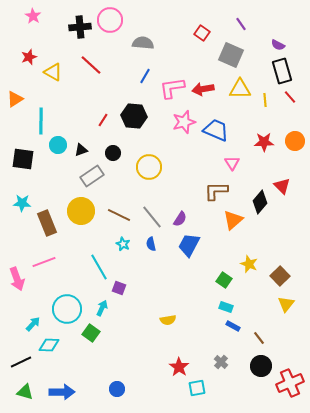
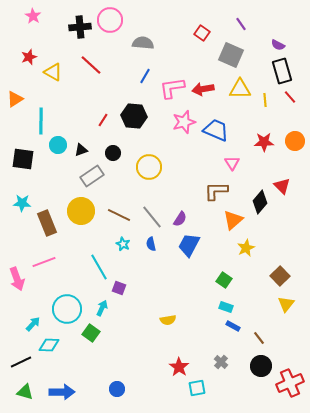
yellow star at (249, 264): moved 3 px left, 16 px up; rotated 24 degrees clockwise
